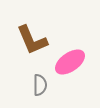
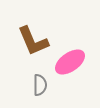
brown L-shape: moved 1 px right, 1 px down
